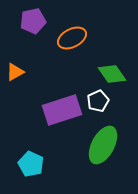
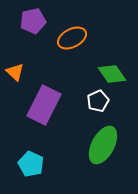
orange triangle: rotated 48 degrees counterclockwise
purple rectangle: moved 18 px left, 5 px up; rotated 45 degrees counterclockwise
